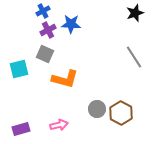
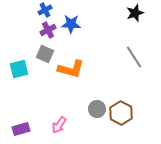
blue cross: moved 2 px right, 1 px up
orange L-shape: moved 6 px right, 10 px up
pink arrow: rotated 138 degrees clockwise
